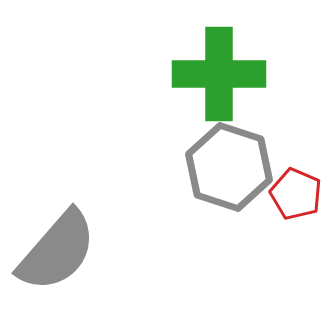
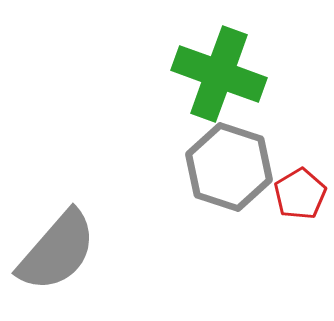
green cross: rotated 20 degrees clockwise
red pentagon: moved 4 px right; rotated 18 degrees clockwise
